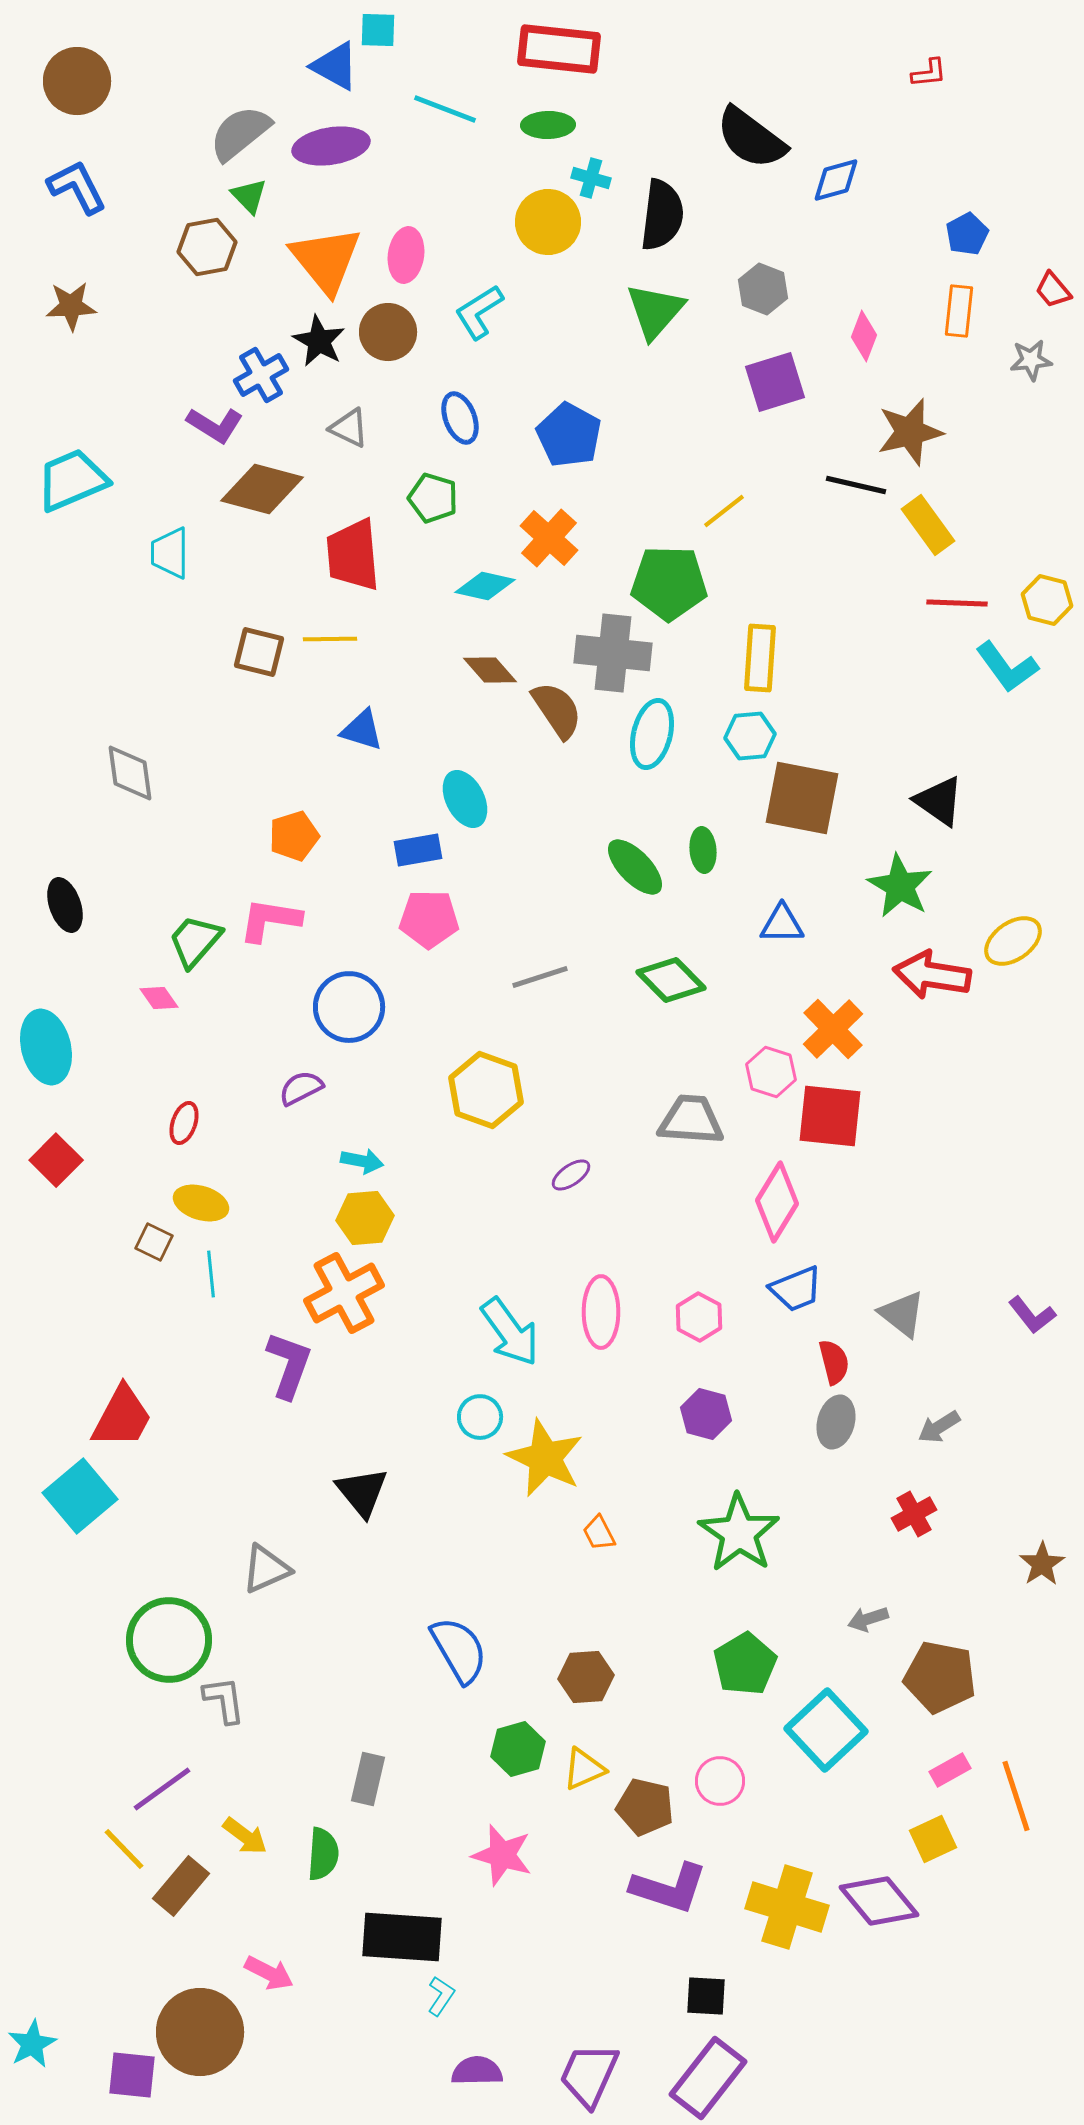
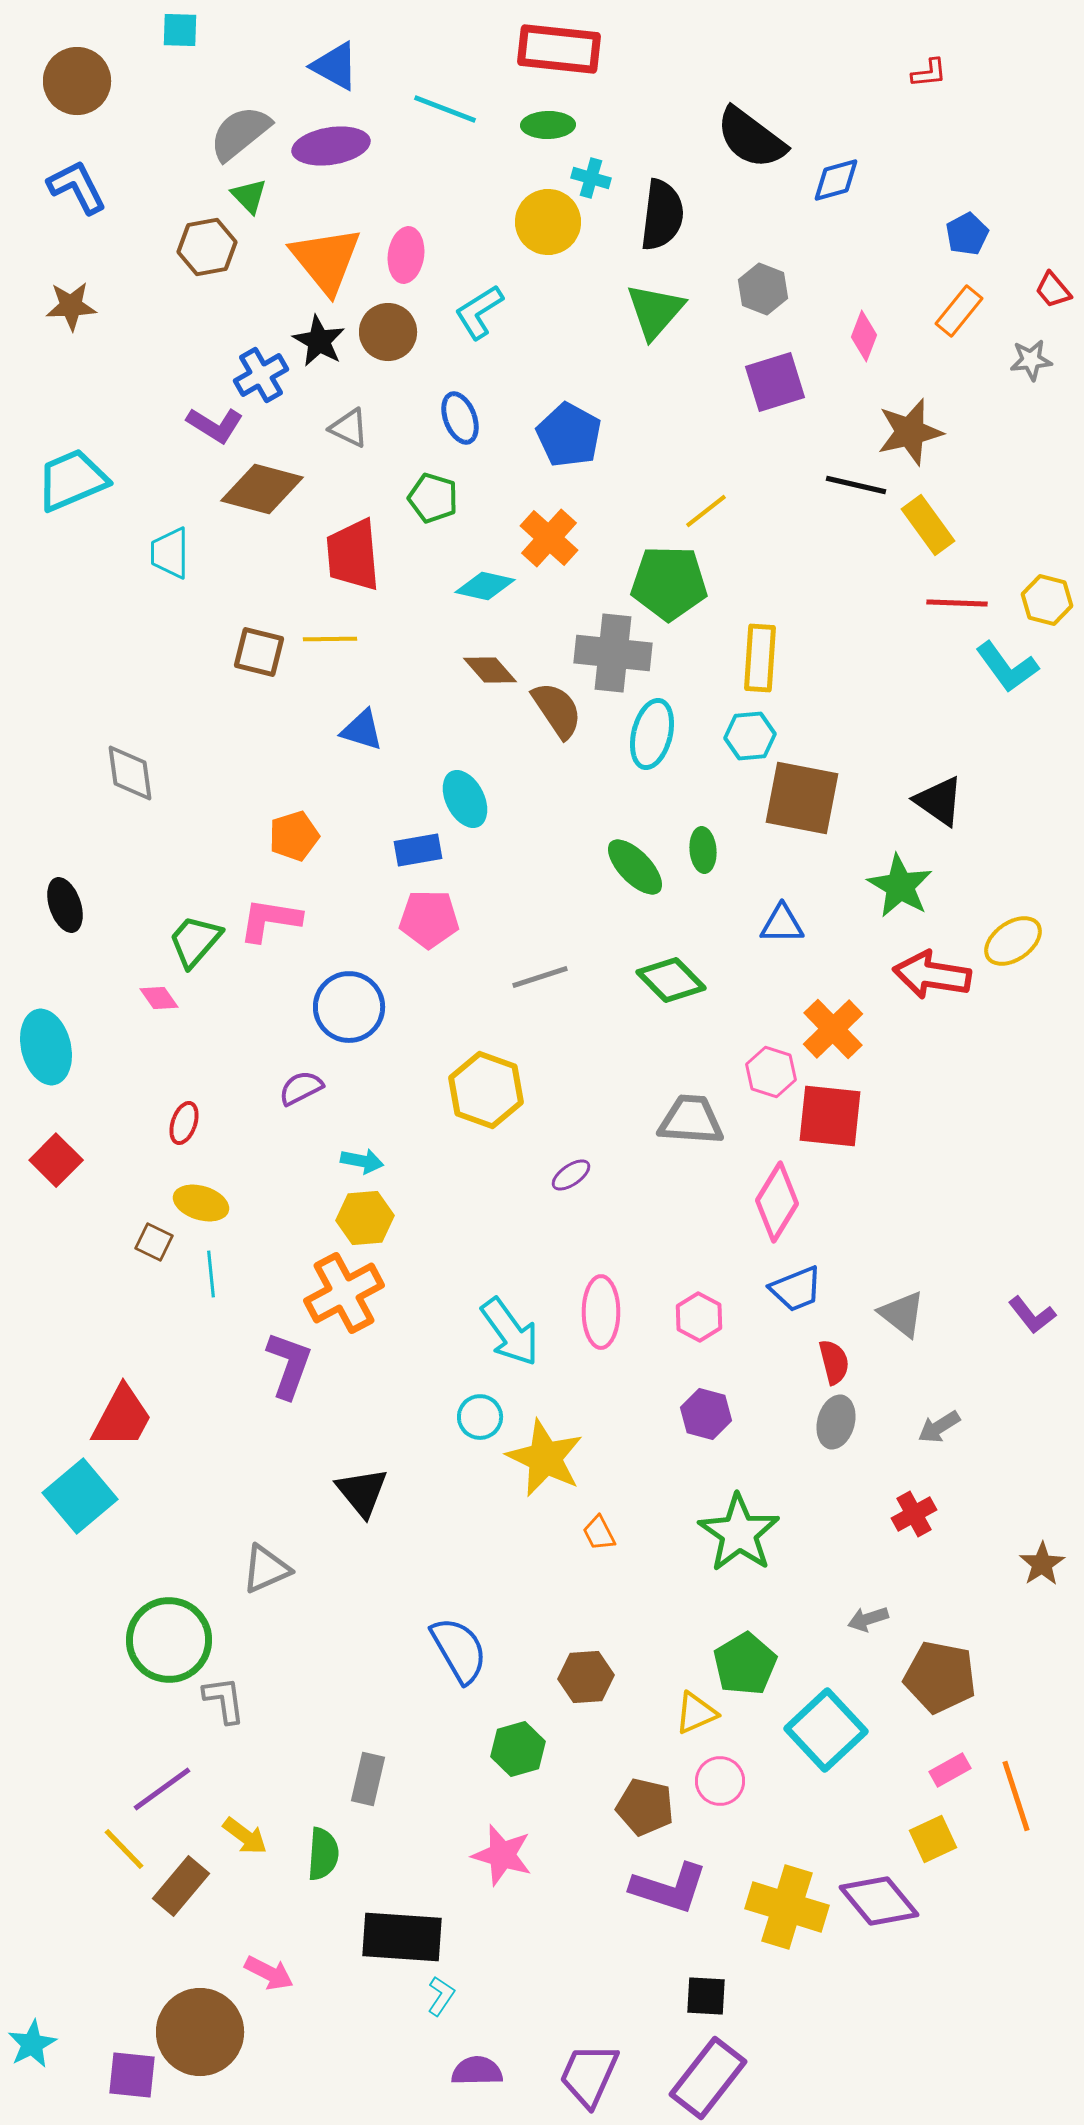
cyan square at (378, 30): moved 198 px left
orange rectangle at (959, 311): rotated 33 degrees clockwise
yellow line at (724, 511): moved 18 px left
yellow triangle at (584, 1769): moved 112 px right, 56 px up
